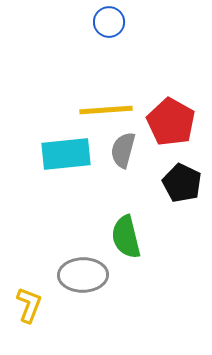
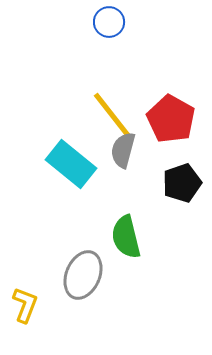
yellow line: moved 6 px right, 5 px down; rotated 56 degrees clockwise
red pentagon: moved 3 px up
cyan rectangle: moved 5 px right, 10 px down; rotated 45 degrees clockwise
black pentagon: rotated 27 degrees clockwise
gray ellipse: rotated 66 degrees counterclockwise
yellow L-shape: moved 4 px left
